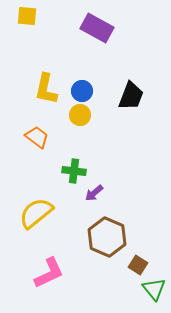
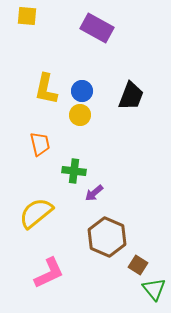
orange trapezoid: moved 3 px right, 7 px down; rotated 40 degrees clockwise
